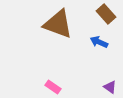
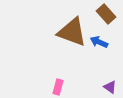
brown triangle: moved 14 px right, 8 px down
pink rectangle: moved 5 px right; rotated 70 degrees clockwise
